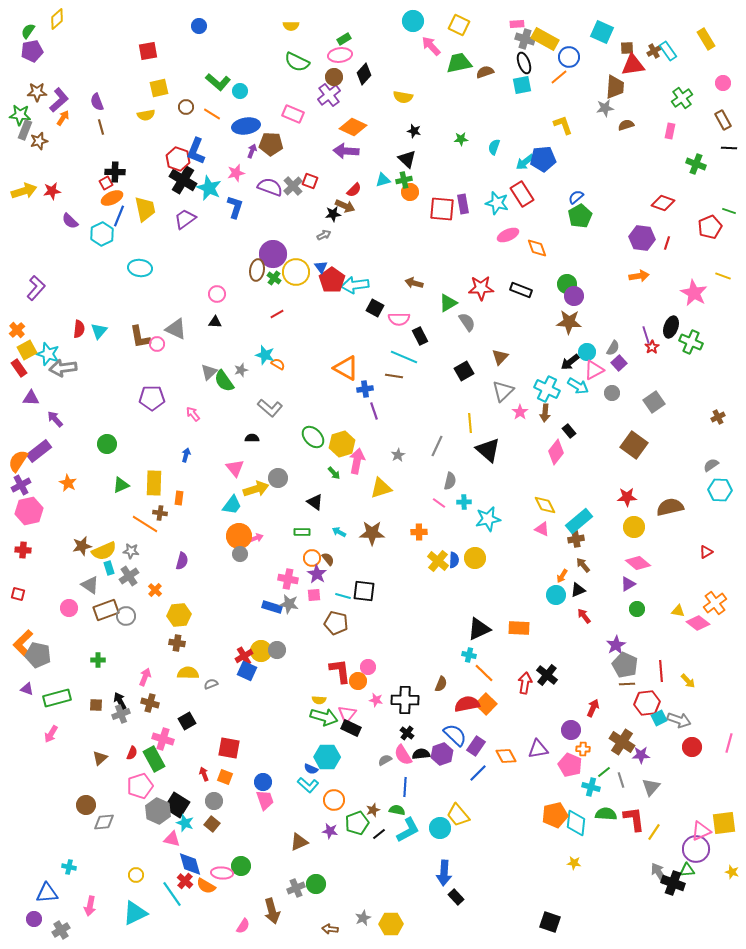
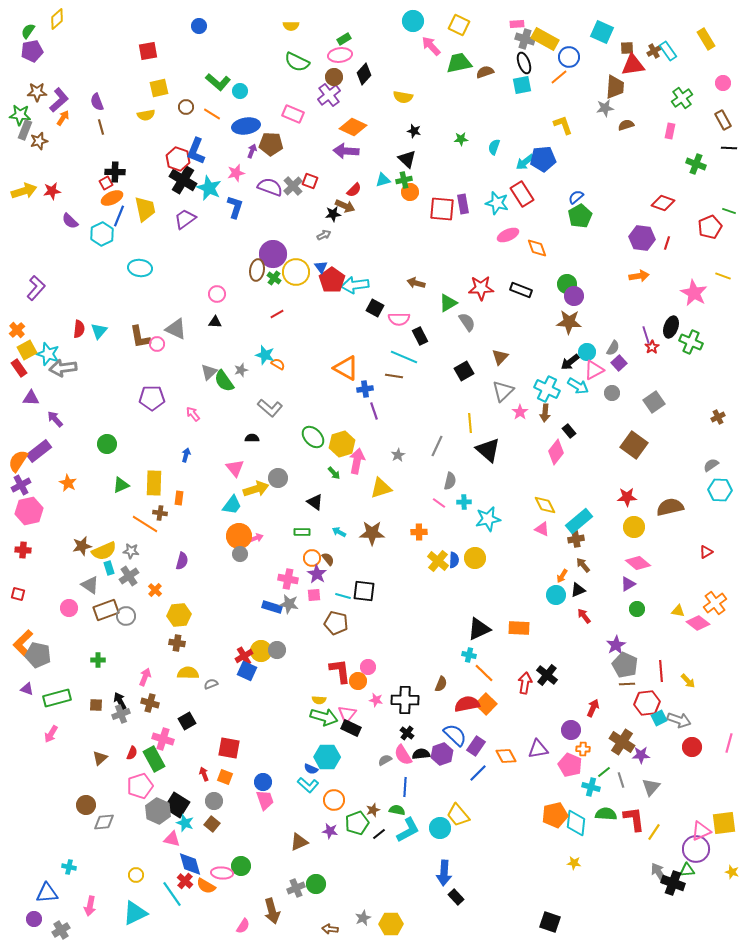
brown arrow at (414, 283): moved 2 px right
